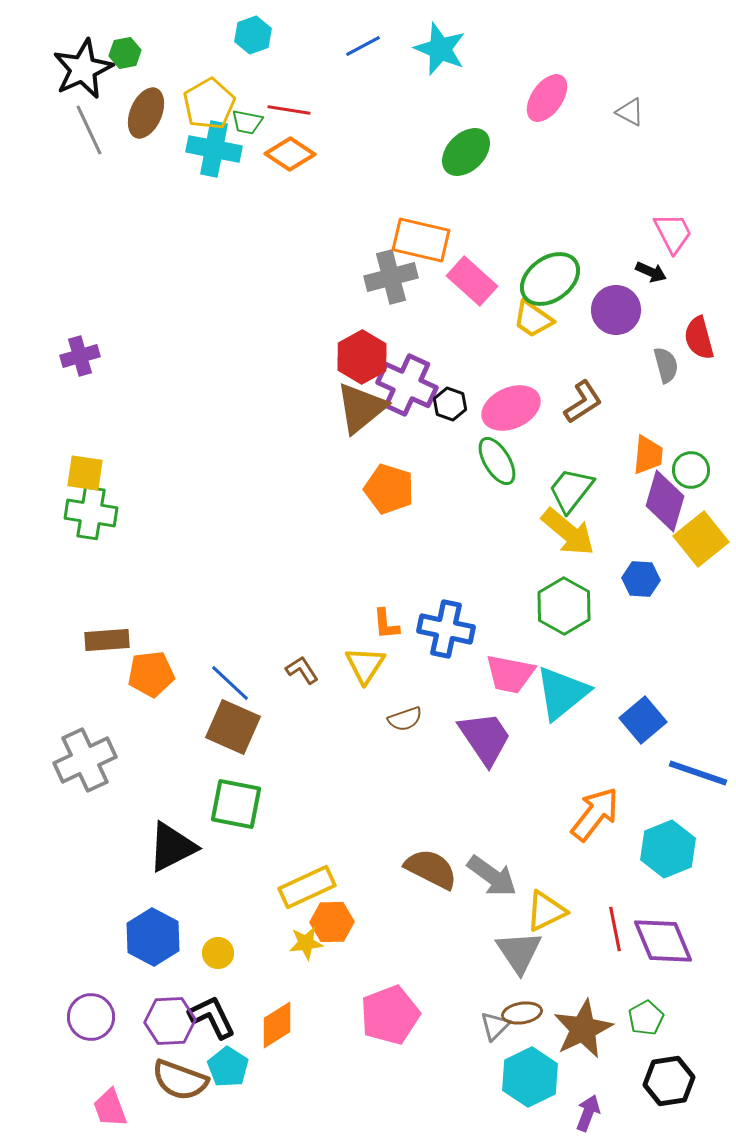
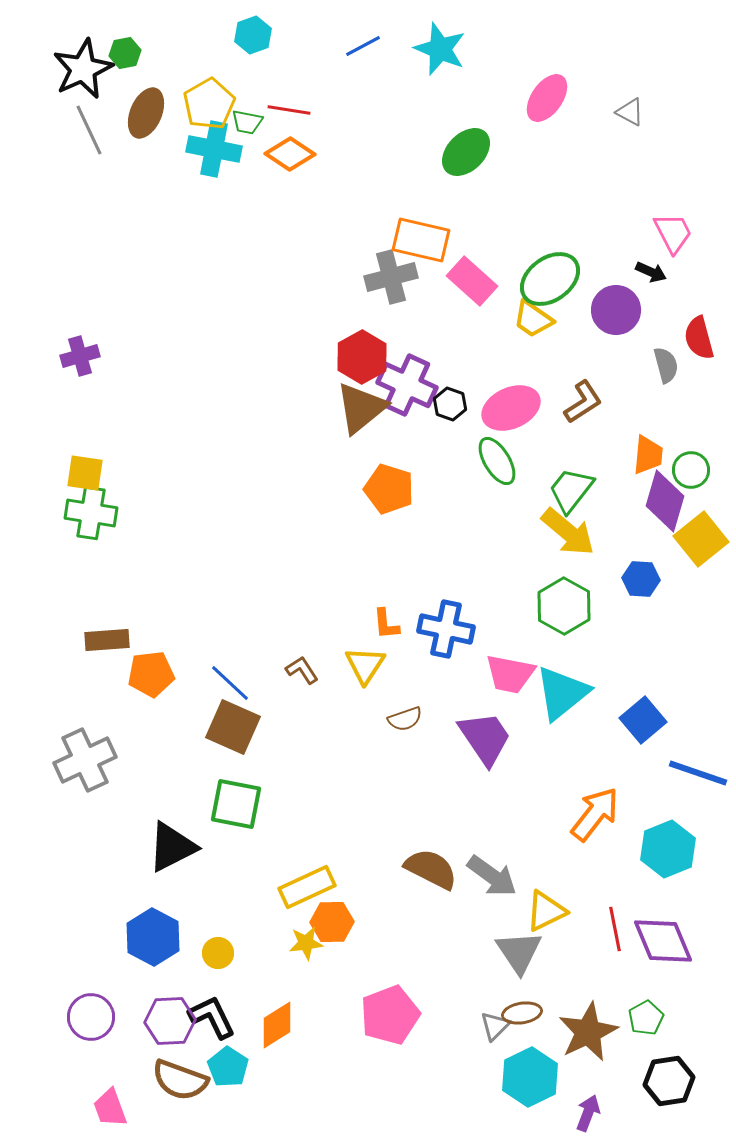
brown star at (583, 1029): moved 5 px right, 3 px down
